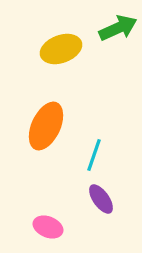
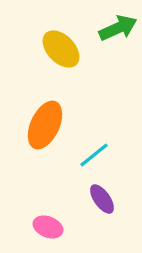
yellow ellipse: rotated 66 degrees clockwise
orange ellipse: moved 1 px left, 1 px up
cyan line: rotated 32 degrees clockwise
purple ellipse: moved 1 px right
